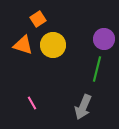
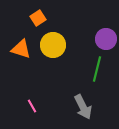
orange square: moved 1 px up
purple circle: moved 2 px right
orange triangle: moved 2 px left, 4 px down
pink line: moved 3 px down
gray arrow: rotated 50 degrees counterclockwise
